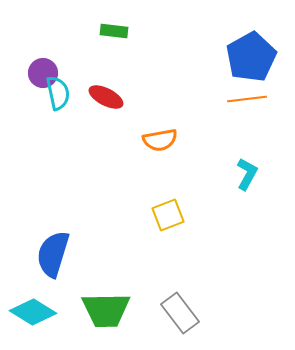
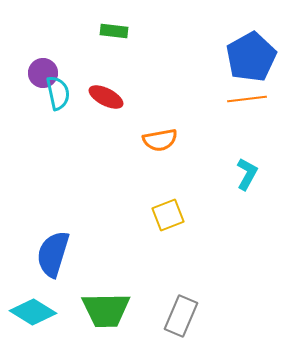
gray rectangle: moved 1 px right, 3 px down; rotated 60 degrees clockwise
